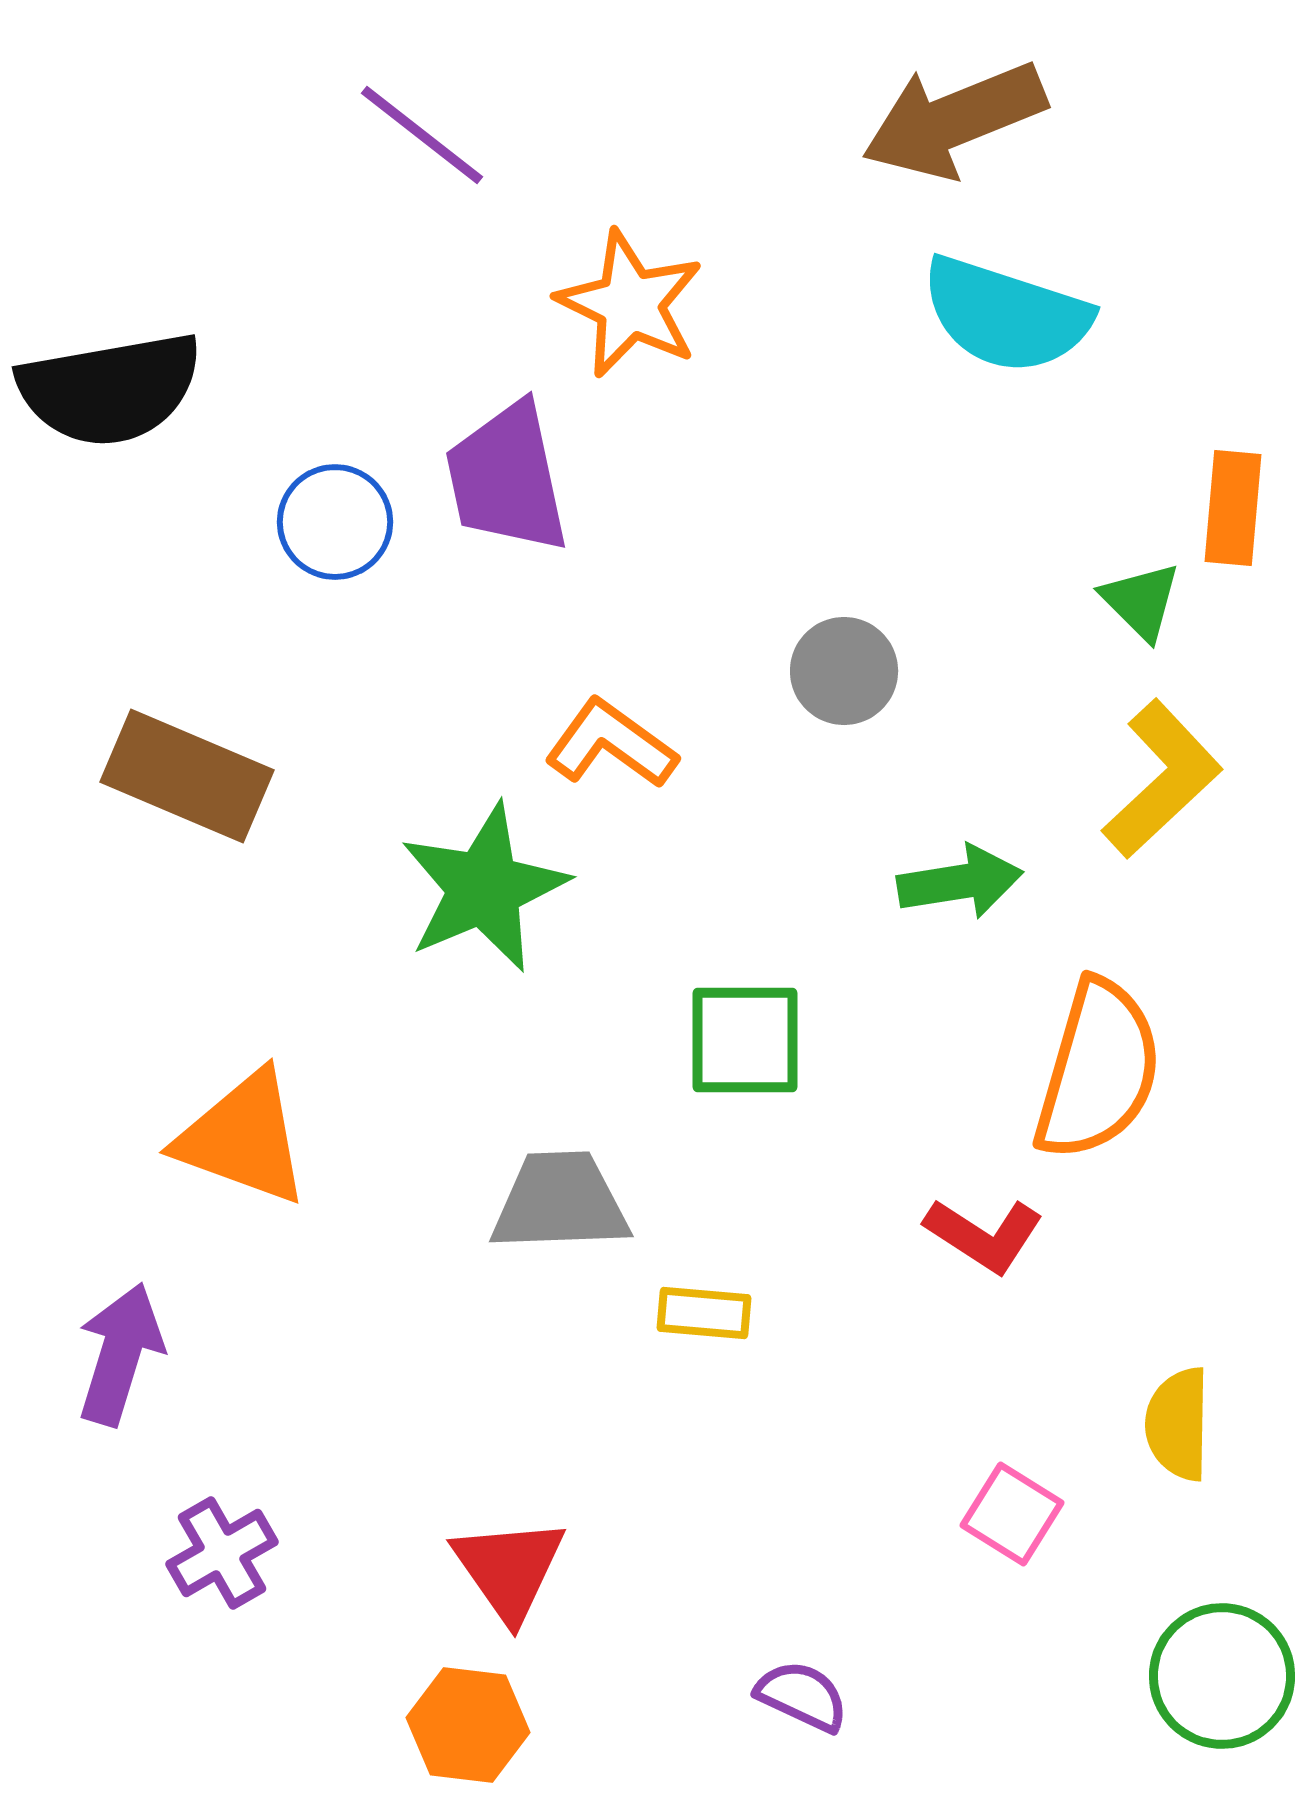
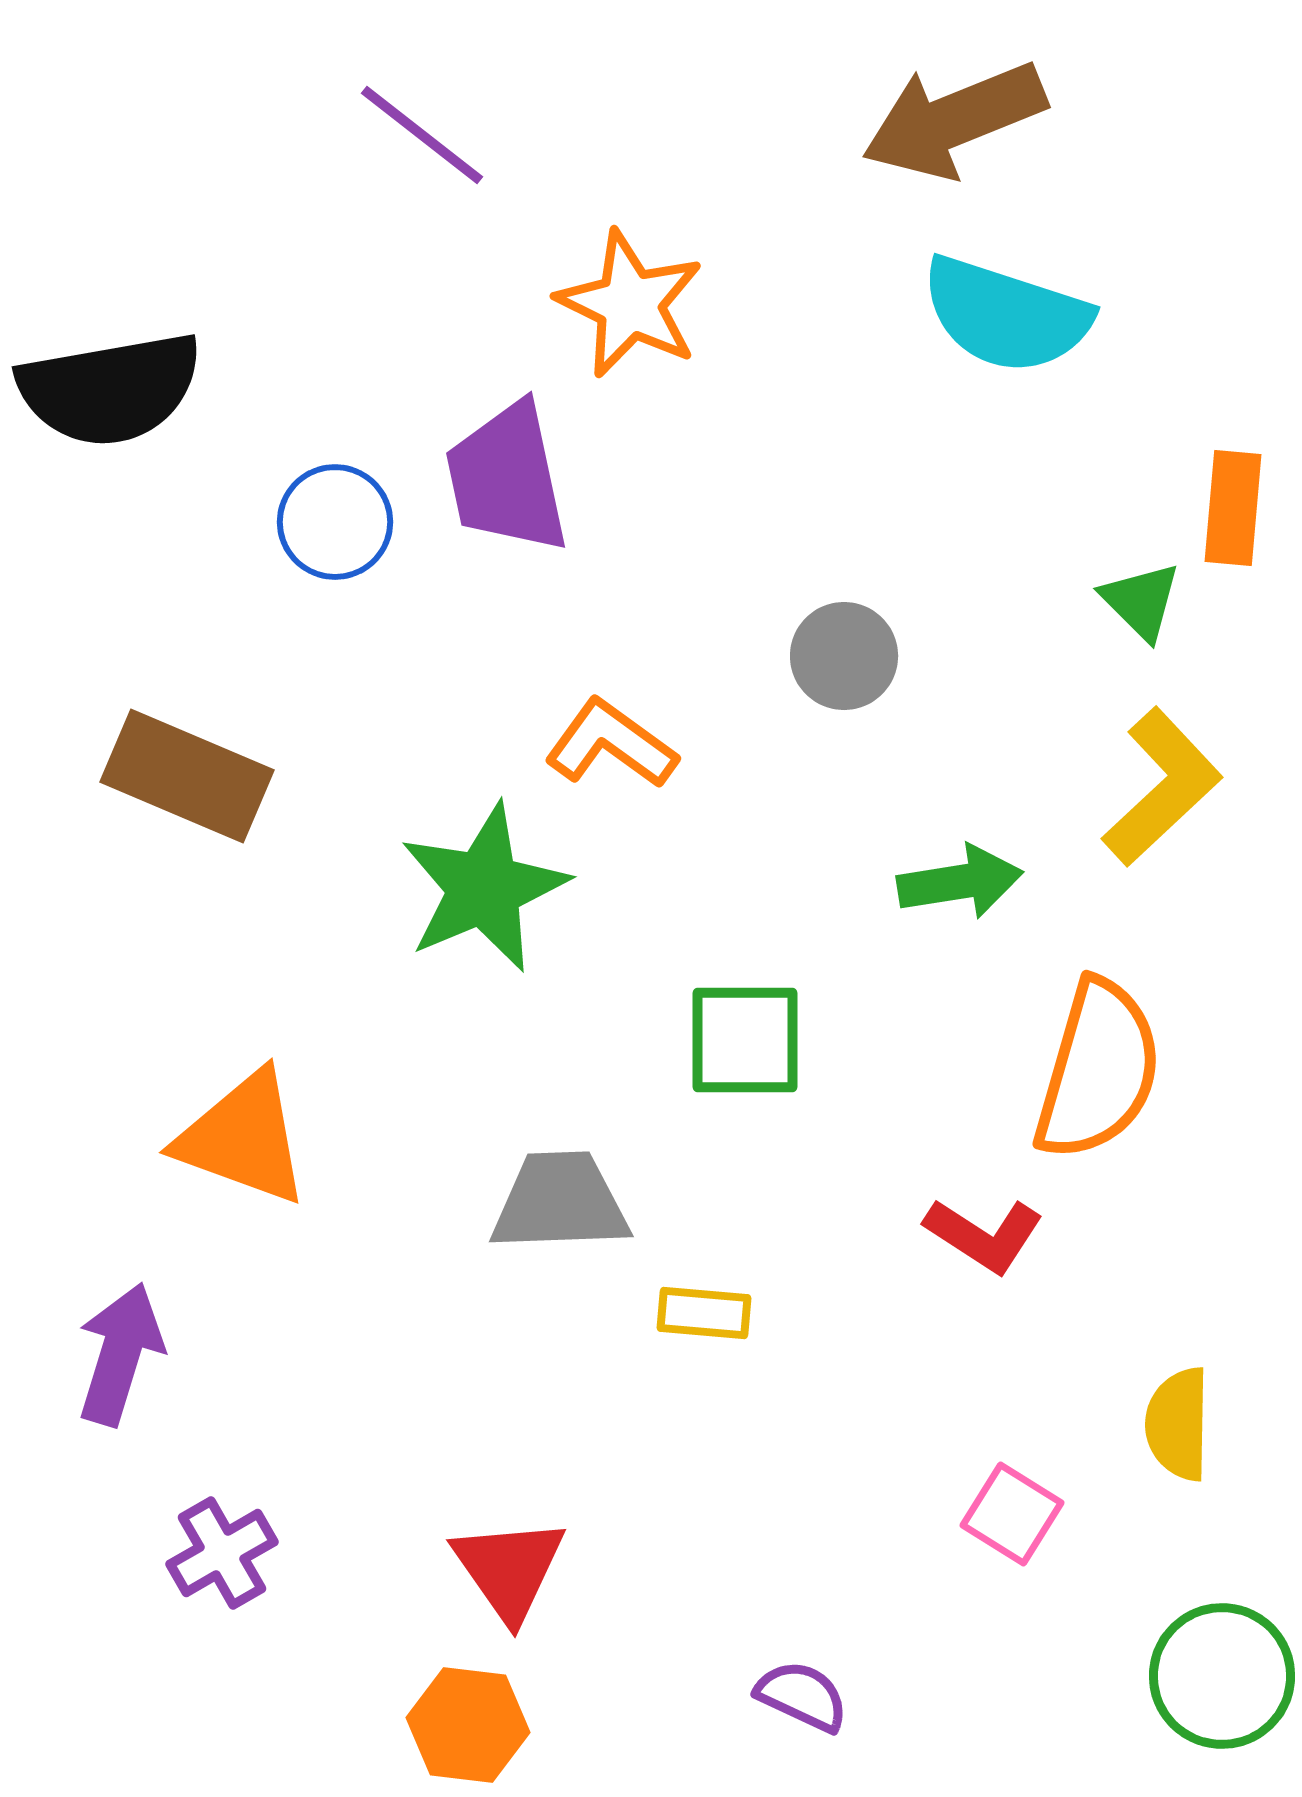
gray circle: moved 15 px up
yellow L-shape: moved 8 px down
